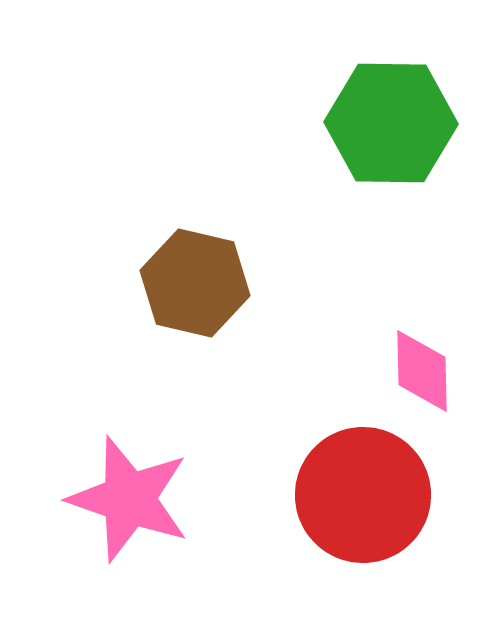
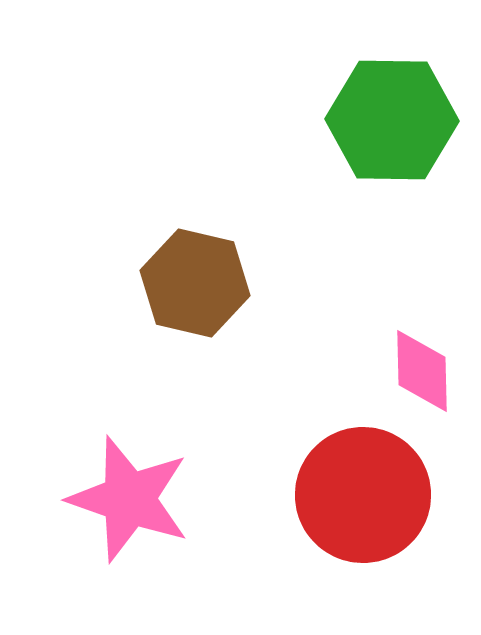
green hexagon: moved 1 px right, 3 px up
